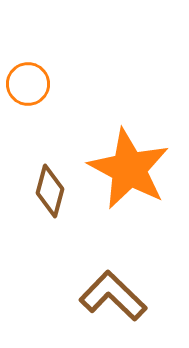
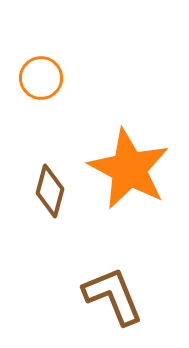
orange circle: moved 13 px right, 6 px up
brown L-shape: rotated 24 degrees clockwise
